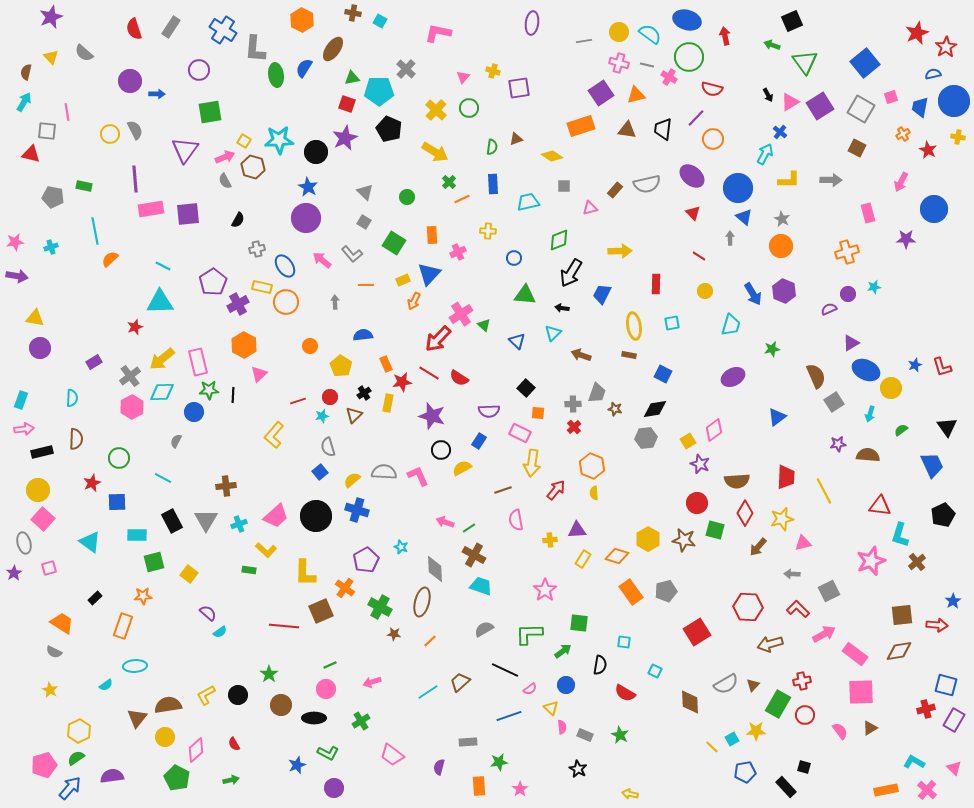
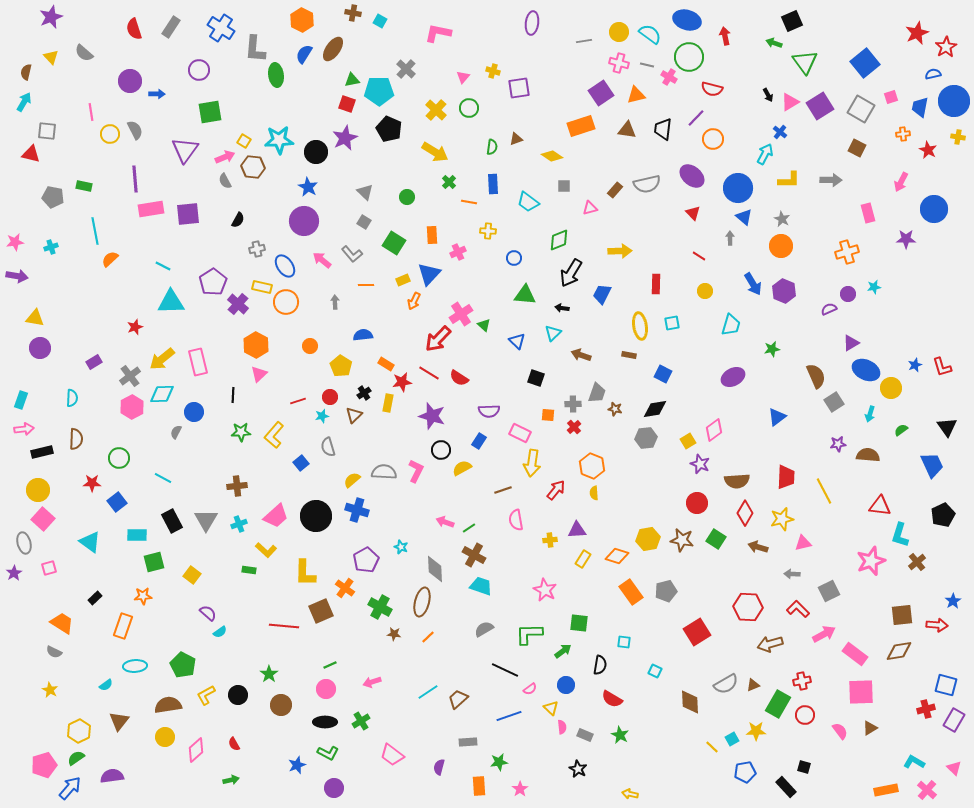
blue cross at (223, 30): moved 2 px left, 2 px up
green arrow at (772, 45): moved 2 px right, 2 px up
blue semicircle at (304, 68): moved 14 px up
green triangle at (352, 78): moved 2 px down
pink line at (67, 112): moved 24 px right
orange cross at (903, 134): rotated 24 degrees clockwise
brown hexagon at (253, 167): rotated 10 degrees counterclockwise
orange line at (462, 199): moved 7 px right, 3 px down; rotated 35 degrees clockwise
cyan trapezoid at (528, 202): rotated 130 degrees counterclockwise
purple circle at (306, 218): moved 2 px left, 3 px down
blue arrow at (753, 294): moved 10 px up
cyan triangle at (160, 302): moved 11 px right
purple cross at (238, 304): rotated 20 degrees counterclockwise
yellow ellipse at (634, 326): moved 6 px right
orange hexagon at (244, 345): moved 12 px right
orange rectangle at (386, 364): rotated 35 degrees counterclockwise
black square at (526, 388): moved 10 px right, 10 px up; rotated 24 degrees counterclockwise
green star at (209, 390): moved 32 px right, 42 px down
cyan diamond at (162, 392): moved 2 px down
orange square at (538, 413): moved 10 px right, 2 px down
gray semicircle at (176, 441): moved 9 px up
blue square at (320, 472): moved 19 px left, 9 px up
pink L-shape at (418, 476): moved 2 px left, 5 px up; rotated 50 degrees clockwise
red star at (92, 483): rotated 24 degrees clockwise
brown cross at (226, 486): moved 11 px right
blue square at (117, 502): rotated 36 degrees counterclockwise
green square at (715, 530): moved 1 px right, 9 px down; rotated 18 degrees clockwise
yellow hexagon at (648, 539): rotated 20 degrees clockwise
brown star at (684, 540): moved 2 px left
brown arrow at (758, 547): rotated 66 degrees clockwise
yellow square at (189, 574): moved 3 px right, 1 px down
pink star at (545, 590): rotated 10 degrees counterclockwise
orange line at (430, 641): moved 2 px left, 4 px up
brown trapezoid at (460, 682): moved 2 px left, 17 px down
brown triangle at (753, 685): rotated 24 degrees clockwise
red semicircle at (625, 693): moved 13 px left, 6 px down
brown triangle at (137, 718): moved 18 px left, 3 px down
black ellipse at (314, 718): moved 11 px right, 4 px down
green pentagon at (177, 778): moved 6 px right, 113 px up
